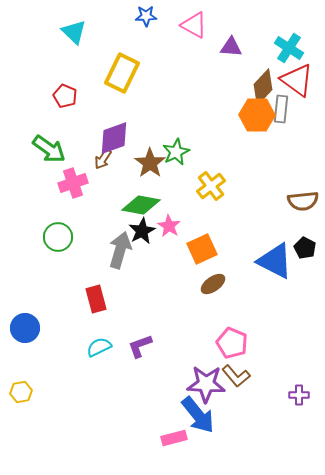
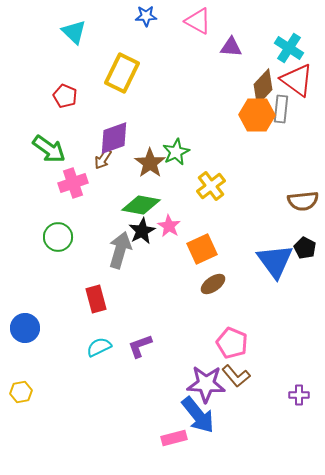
pink triangle: moved 4 px right, 4 px up
blue triangle: rotated 27 degrees clockwise
